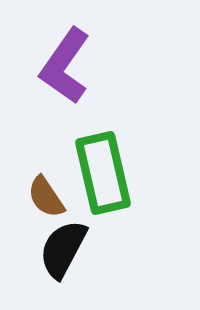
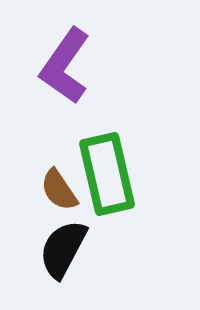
green rectangle: moved 4 px right, 1 px down
brown semicircle: moved 13 px right, 7 px up
